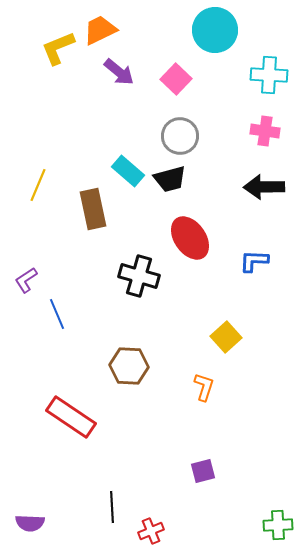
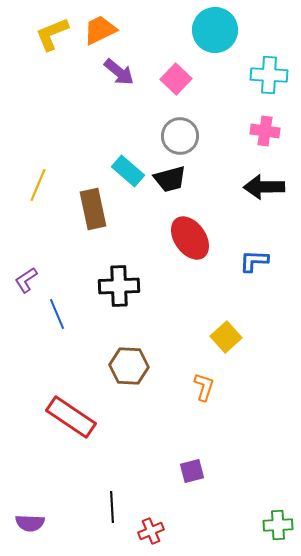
yellow L-shape: moved 6 px left, 14 px up
black cross: moved 20 px left, 10 px down; rotated 18 degrees counterclockwise
purple square: moved 11 px left
